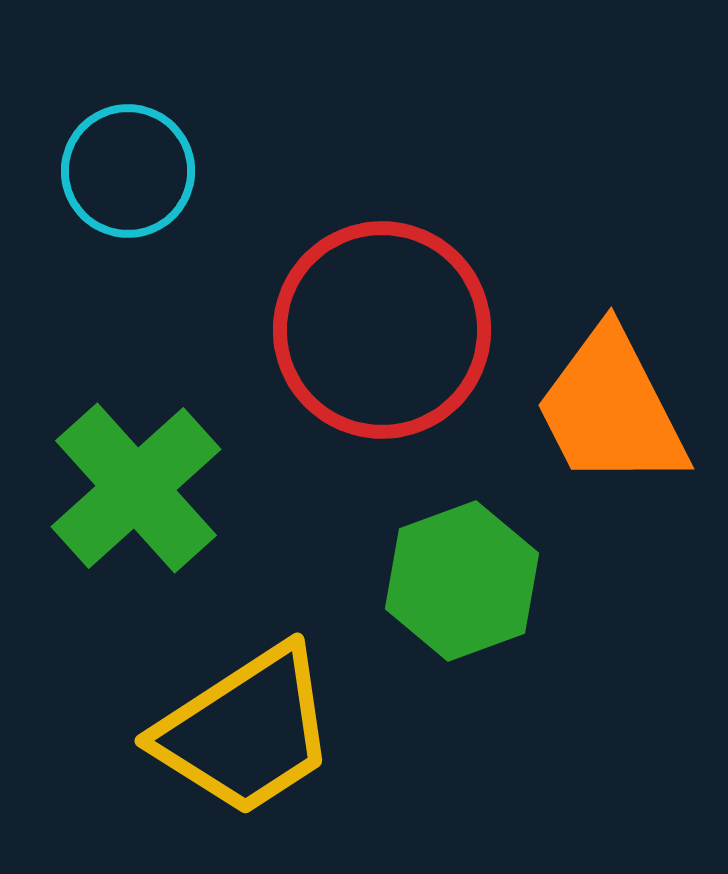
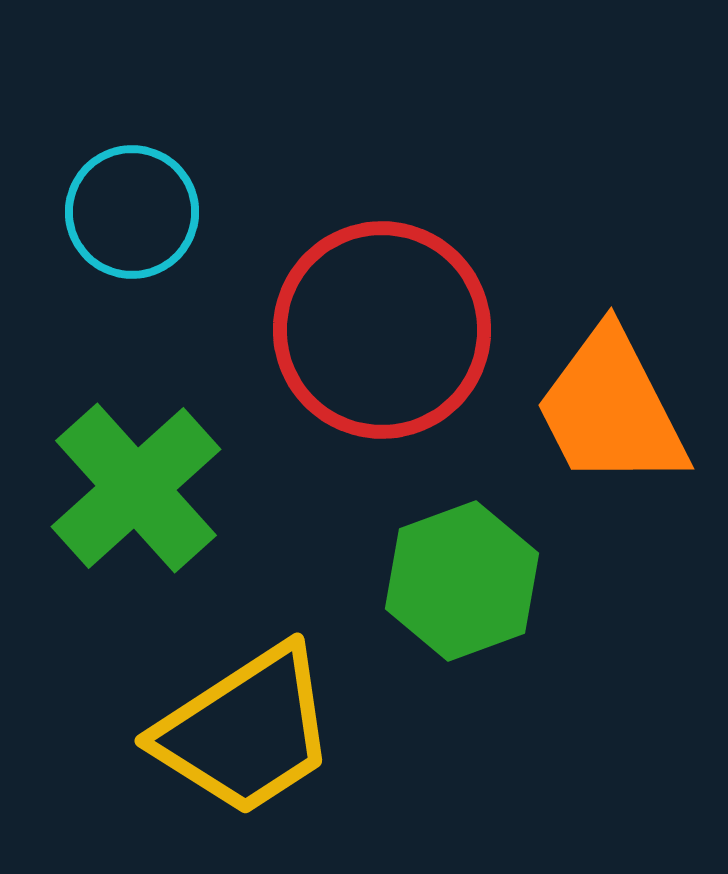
cyan circle: moved 4 px right, 41 px down
